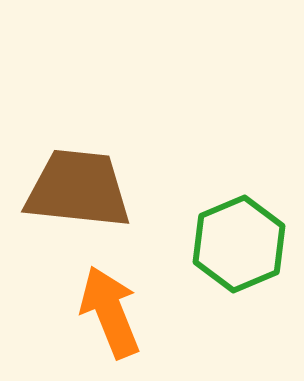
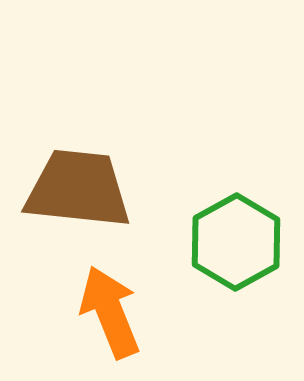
green hexagon: moved 3 px left, 2 px up; rotated 6 degrees counterclockwise
